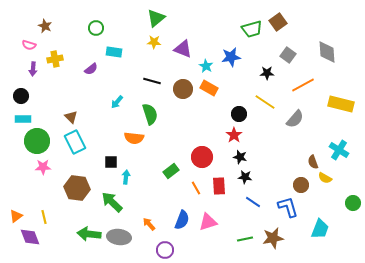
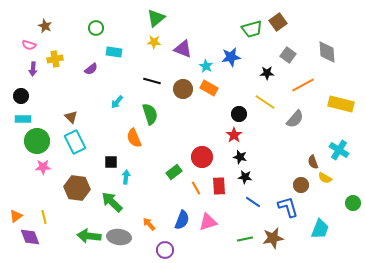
orange semicircle at (134, 138): rotated 60 degrees clockwise
green rectangle at (171, 171): moved 3 px right, 1 px down
green arrow at (89, 234): moved 2 px down
